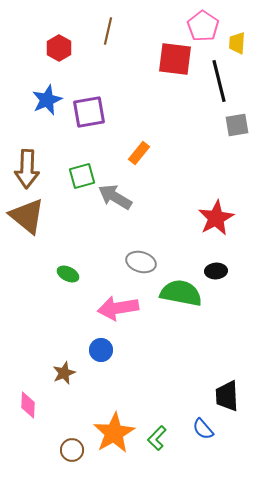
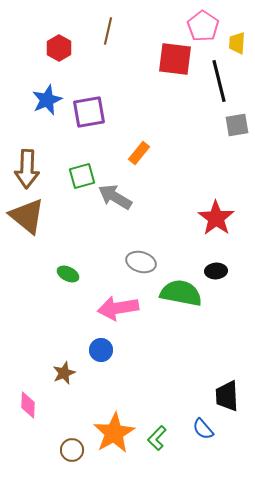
red star: rotated 9 degrees counterclockwise
